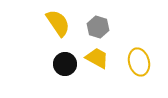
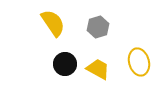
yellow semicircle: moved 5 px left
gray hexagon: rotated 25 degrees clockwise
yellow trapezoid: moved 1 px right, 11 px down
